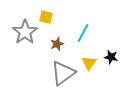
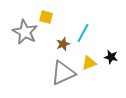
gray star: rotated 10 degrees counterclockwise
brown star: moved 6 px right
yellow triangle: rotated 35 degrees clockwise
gray triangle: rotated 12 degrees clockwise
